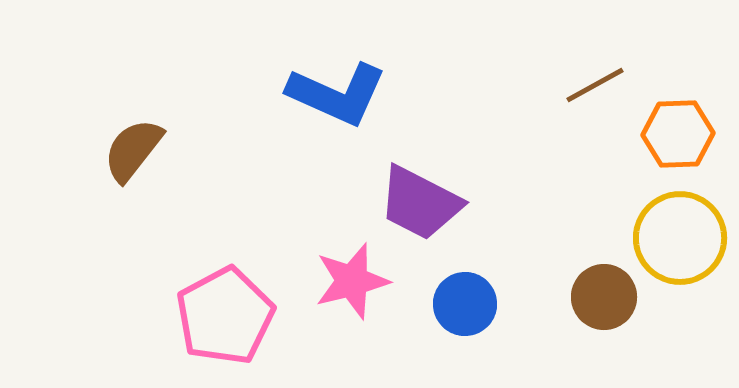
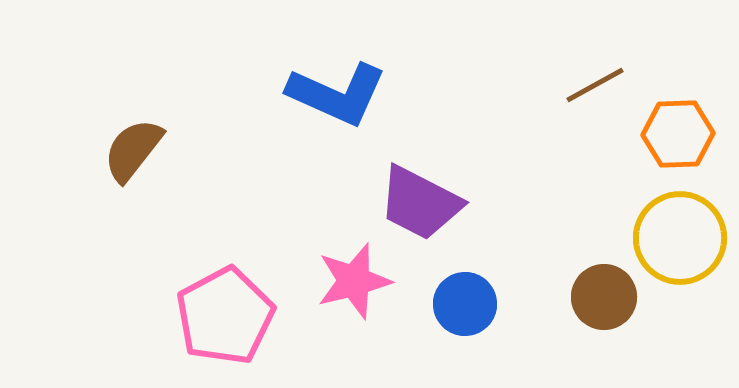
pink star: moved 2 px right
